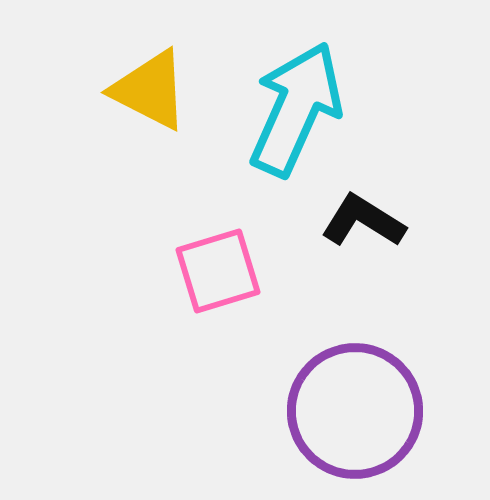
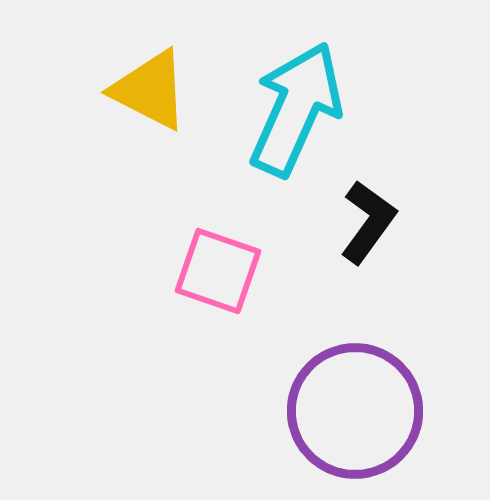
black L-shape: moved 5 px right, 1 px down; rotated 94 degrees clockwise
pink square: rotated 36 degrees clockwise
